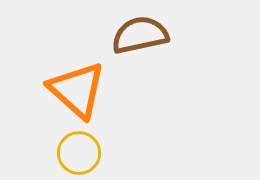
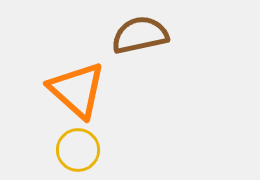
yellow circle: moved 1 px left, 3 px up
